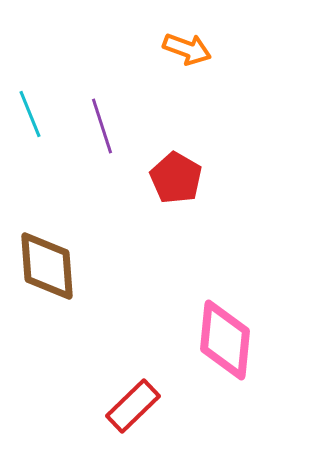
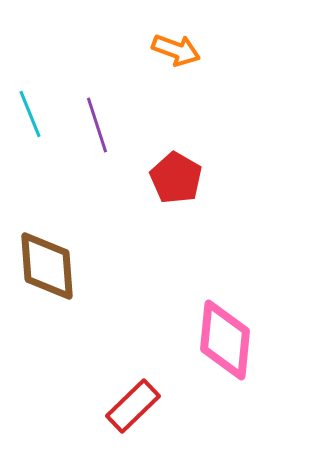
orange arrow: moved 11 px left, 1 px down
purple line: moved 5 px left, 1 px up
